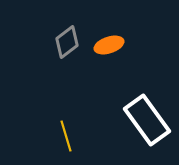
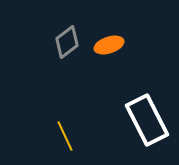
white rectangle: rotated 9 degrees clockwise
yellow line: moved 1 px left; rotated 8 degrees counterclockwise
